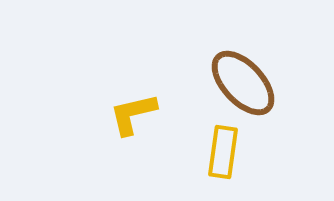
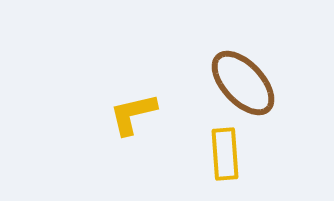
yellow rectangle: moved 2 px right, 2 px down; rotated 12 degrees counterclockwise
